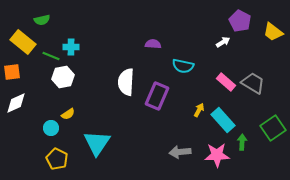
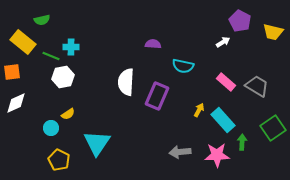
yellow trapezoid: rotated 25 degrees counterclockwise
gray trapezoid: moved 4 px right, 3 px down
yellow pentagon: moved 2 px right, 1 px down
